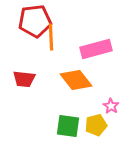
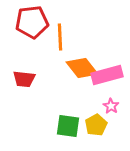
red pentagon: moved 3 px left, 1 px down
orange line: moved 9 px right
pink rectangle: moved 11 px right, 26 px down
orange diamond: moved 6 px right, 12 px up
yellow pentagon: rotated 15 degrees counterclockwise
